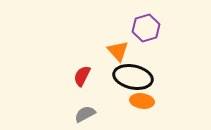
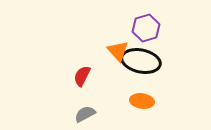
black ellipse: moved 8 px right, 16 px up
